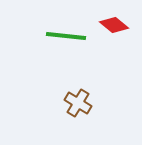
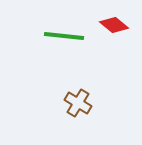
green line: moved 2 px left
